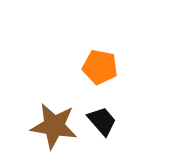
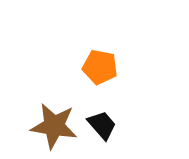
black trapezoid: moved 4 px down
